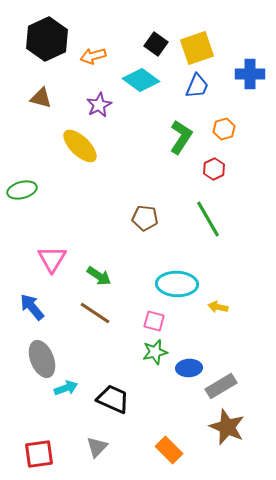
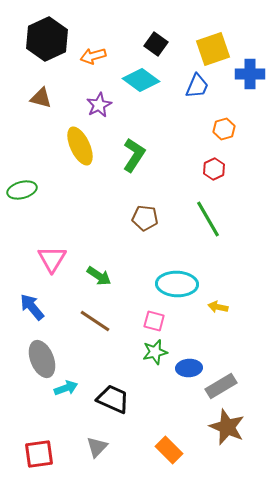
yellow square: moved 16 px right, 1 px down
green L-shape: moved 47 px left, 18 px down
yellow ellipse: rotated 21 degrees clockwise
brown line: moved 8 px down
